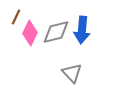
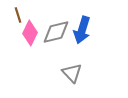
brown line: moved 2 px right, 2 px up; rotated 42 degrees counterclockwise
blue arrow: rotated 12 degrees clockwise
